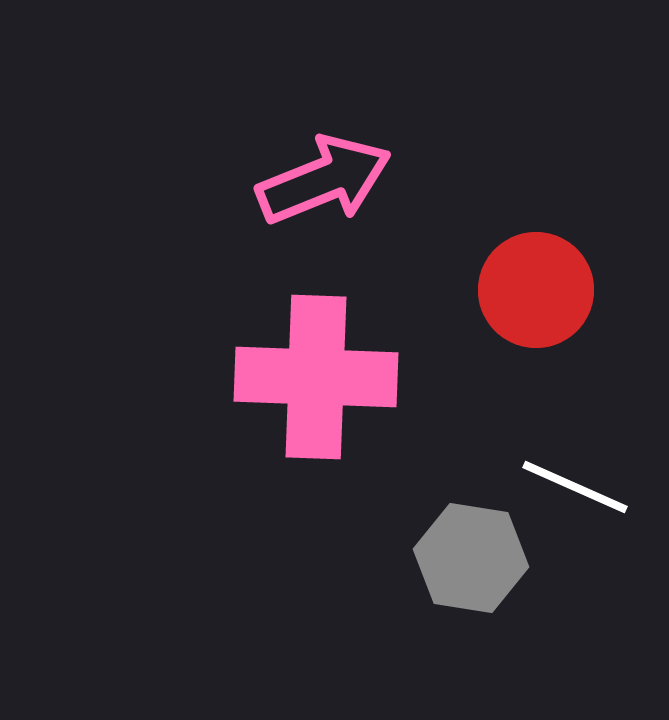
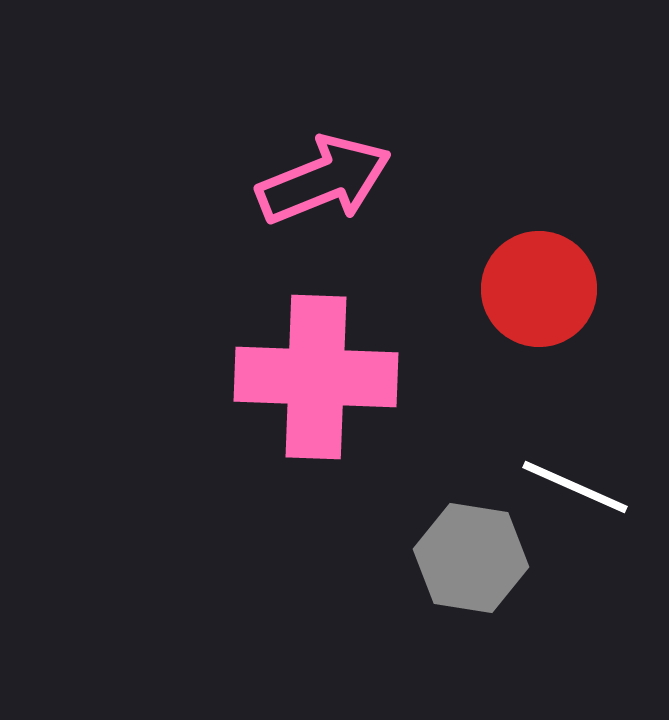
red circle: moved 3 px right, 1 px up
